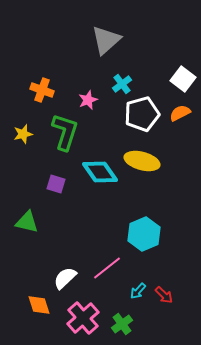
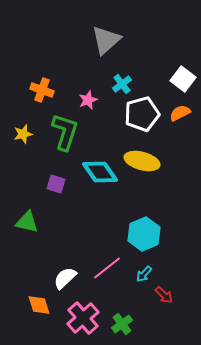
cyan arrow: moved 6 px right, 17 px up
